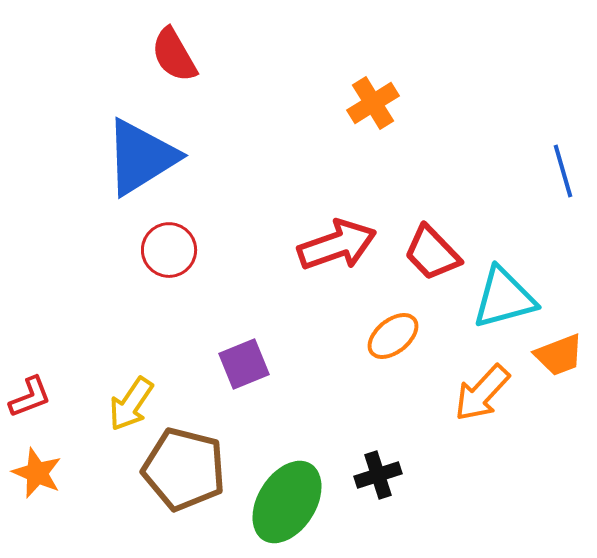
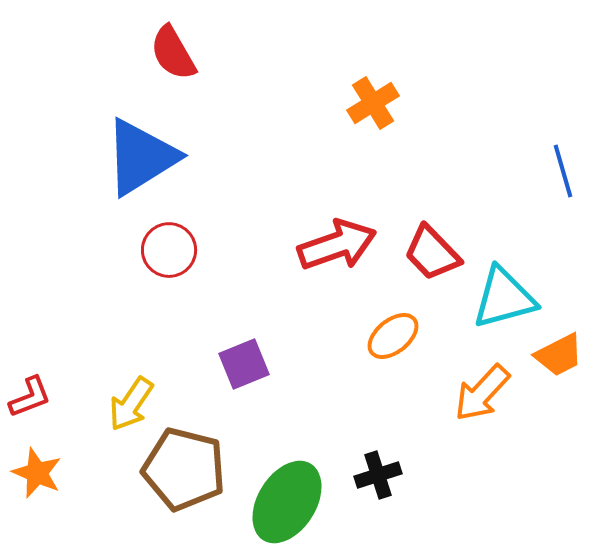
red semicircle: moved 1 px left, 2 px up
orange trapezoid: rotated 6 degrees counterclockwise
